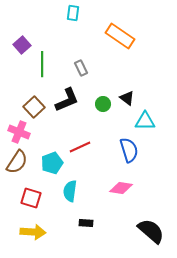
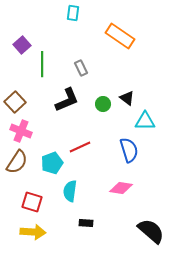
brown square: moved 19 px left, 5 px up
pink cross: moved 2 px right, 1 px up
red square: moved 1 px right, 4 px down
